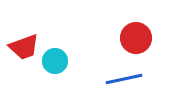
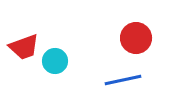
blue line: moved 1 px left, 1 px down
